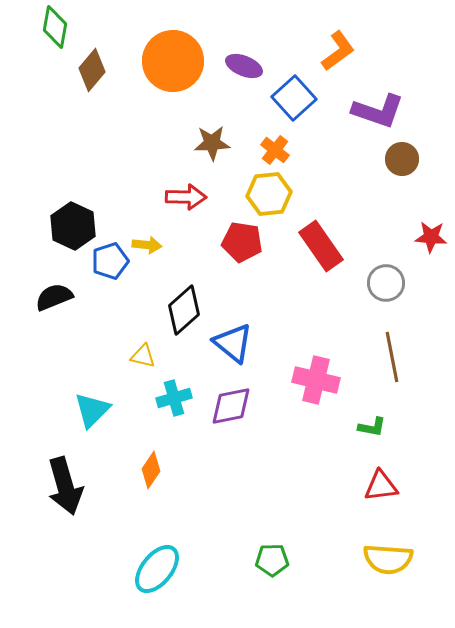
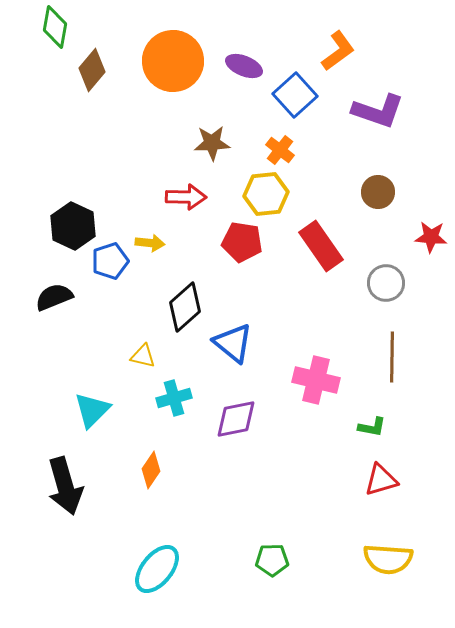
blue square: moved 1 px right, 3 px up
orange cross: moved 5 px right
brown circle: moved 24 px left, 33 px down
yellow hexagon: moved 3 px left
yellow arrow: moved 3 px right, 2 px up
black diamond: moved 1 px right, 3 px up
brown line: rotated 12 degrees clockwise
purple diamond: moved 5 px right, 13 px down
red triangle: moved 6 px up; rotated 9 degrees counterclockwise
